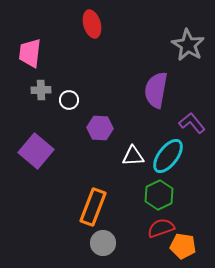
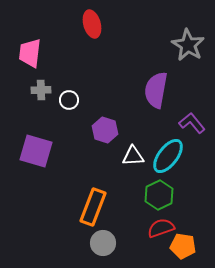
purple hexagon: moved 5 px right, 2 px down; rotated 15 degrees clockwise
purple square: rotated 24 degrees counterclockwise
